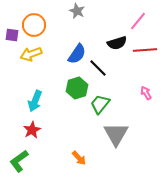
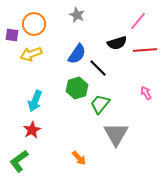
gray star: moved 4 px down
orange circle: moved 1 px up
